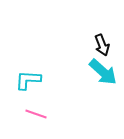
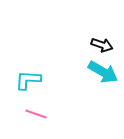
black arrow: rotated 50 degrees counterclockwise
cyan arrow: rotated 12 degrees counterclockwise
